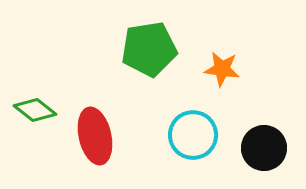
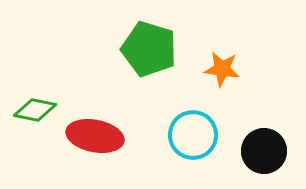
green pentagon: rotated 26 degrees clockwise
green diamond: rotated 27 degrees counterclockwise
red ellipse: rotated 66 degrees counterclockwise
black circle: moved 3 px down
